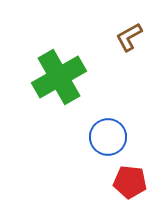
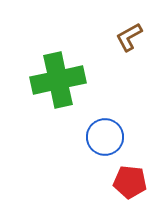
green cross: moved 1 px left, 3 px down; rotated 18 degrees clockwise
blue circle: moved 3 px left
